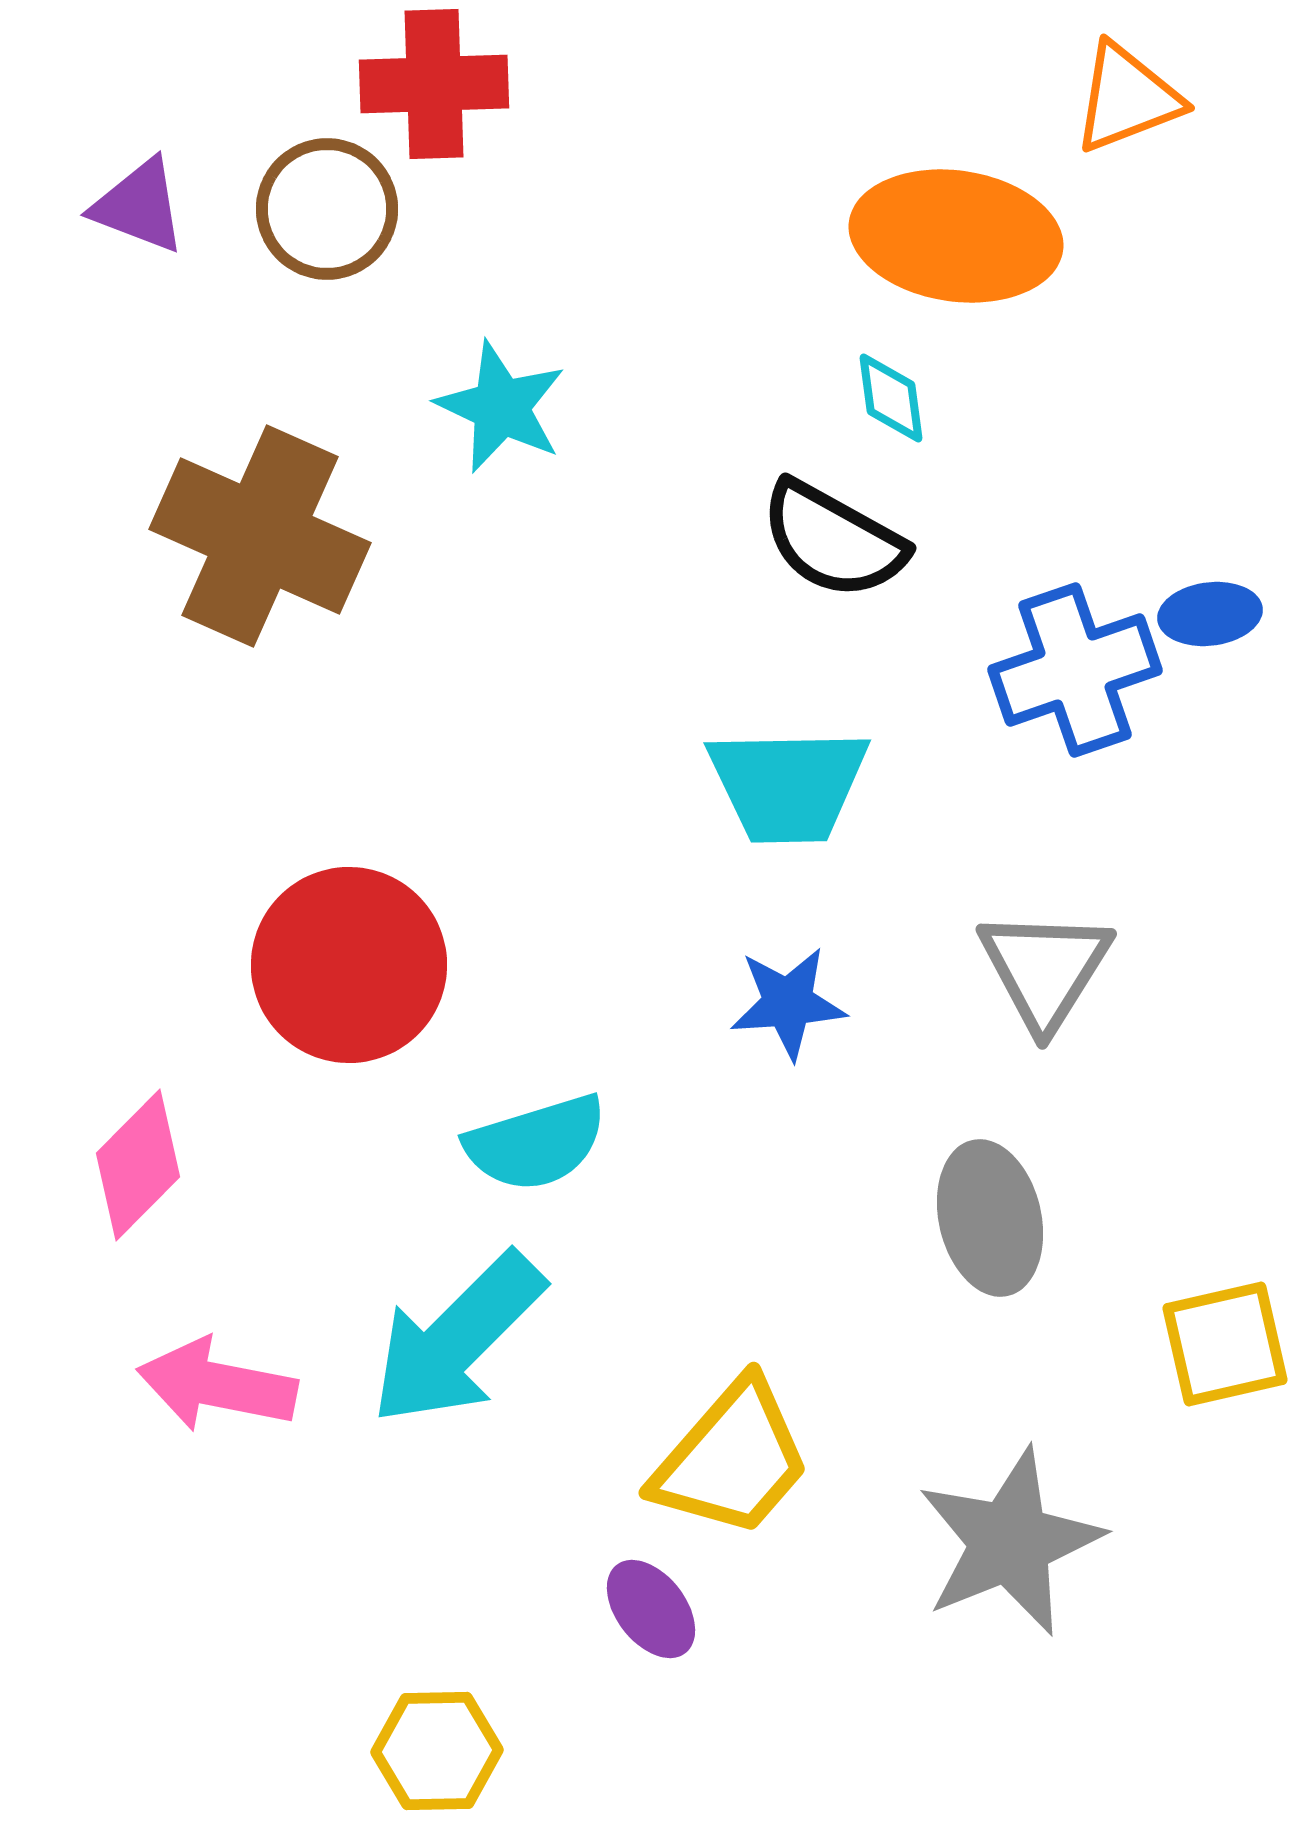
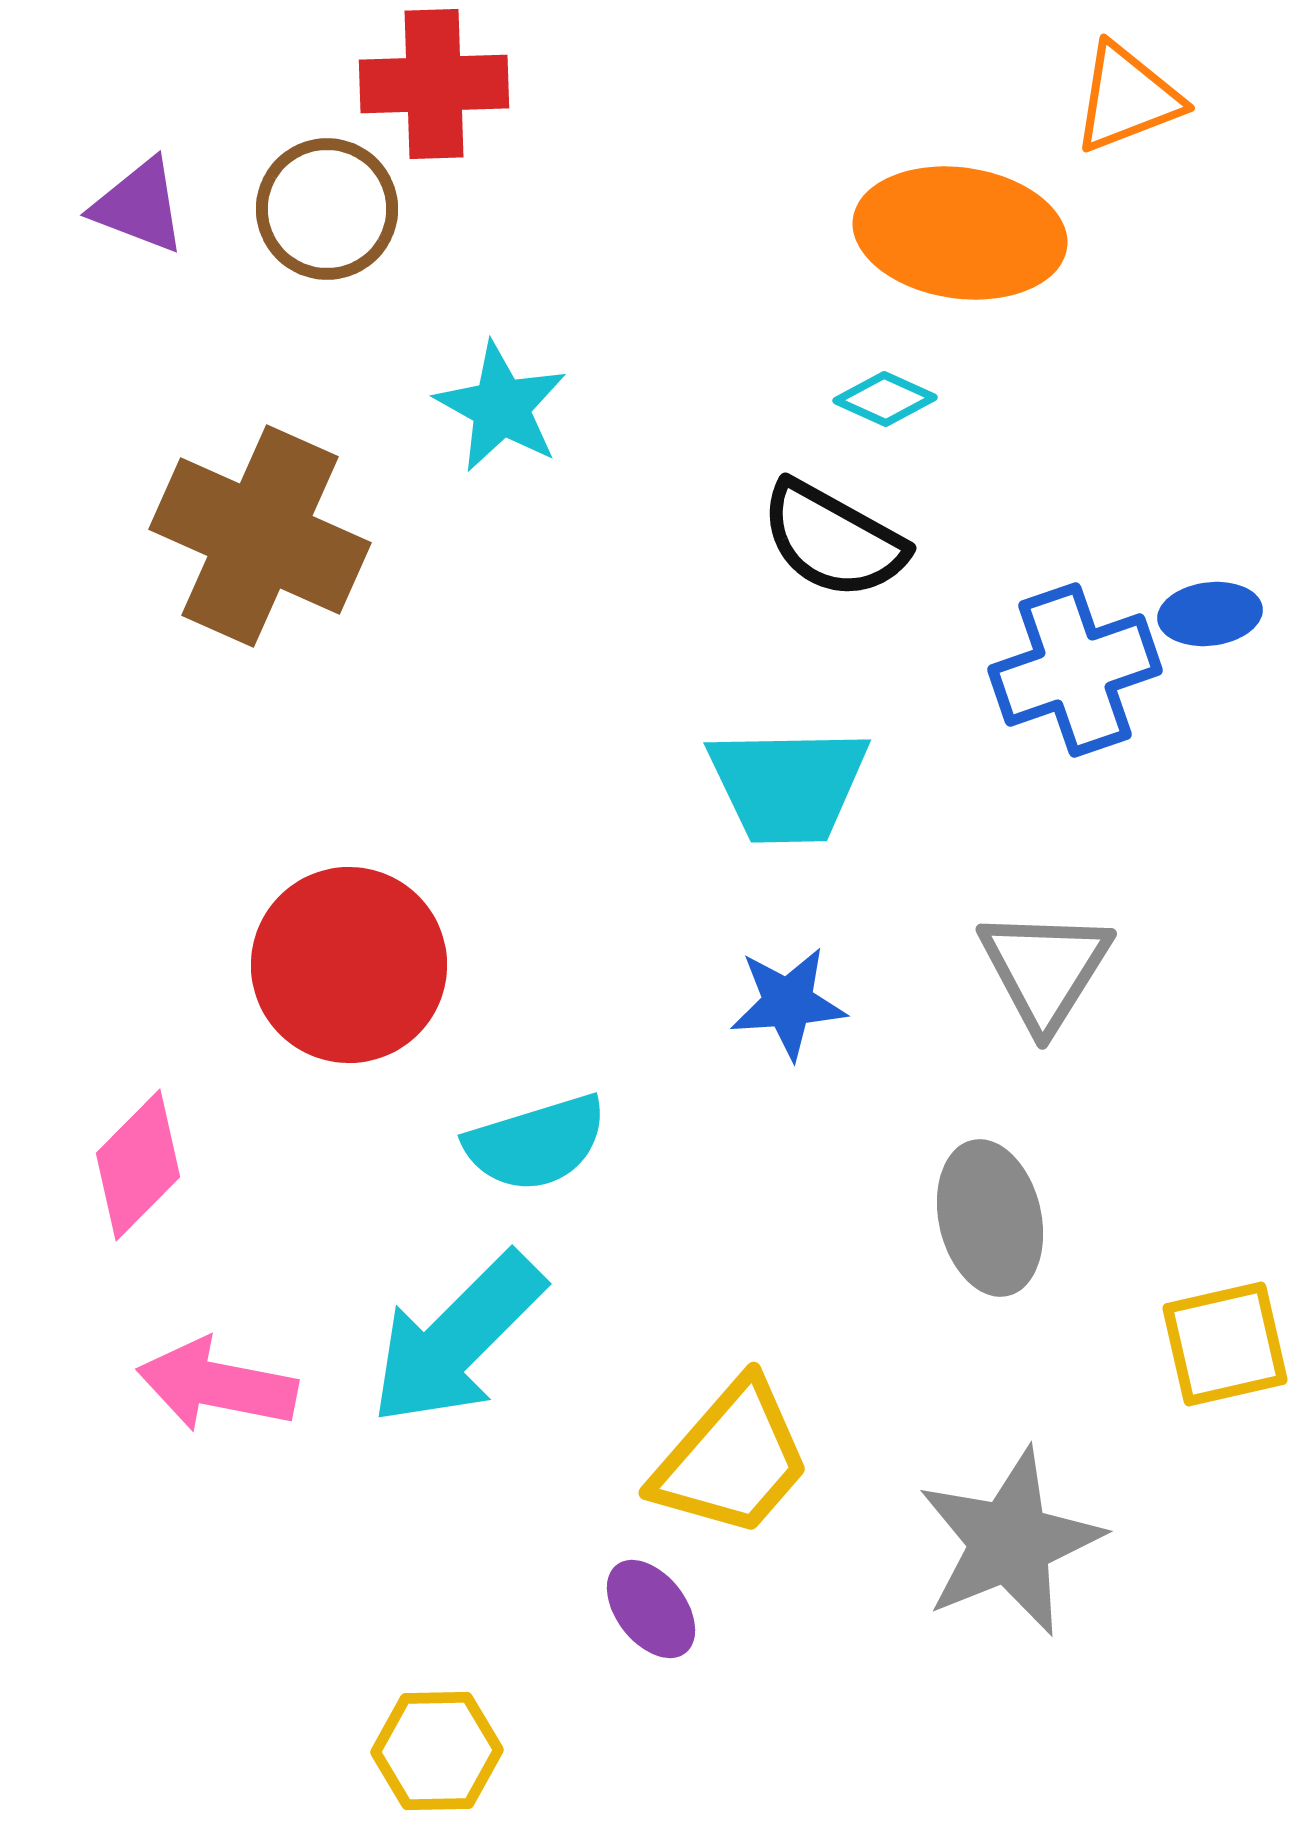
orange ellipse: moved 4 px right, 3 px up
cyan diamond: moved 6 px left, 1 px down; rotated 58 degrees counterclockwise
cyan star: rotated 4 degrees clockwise
